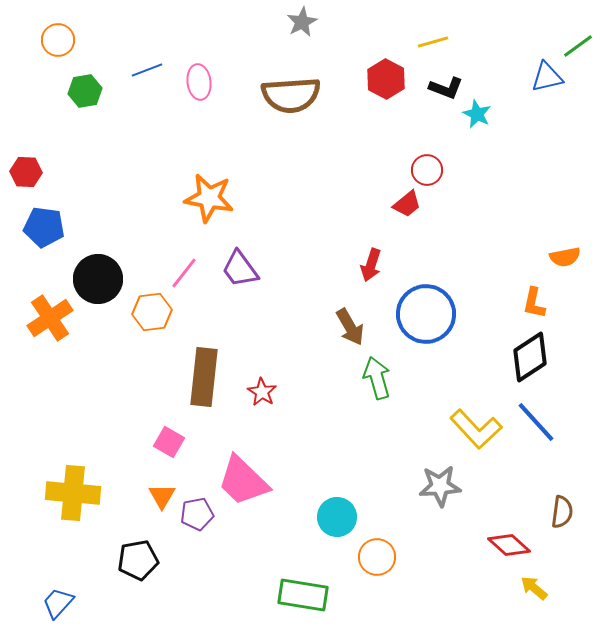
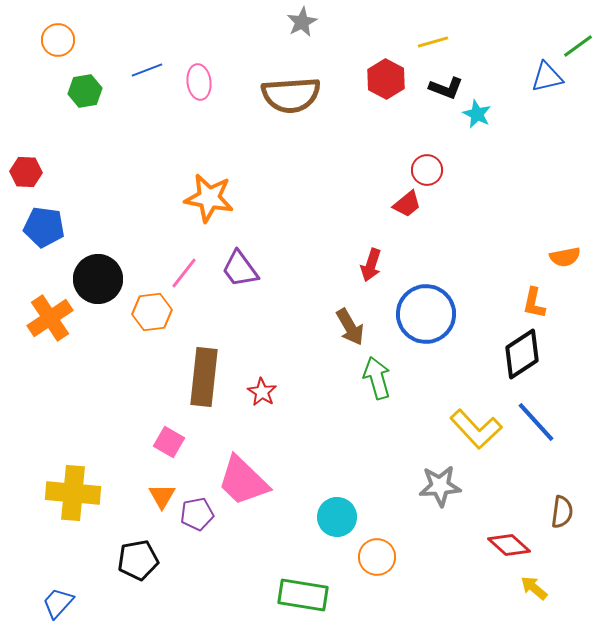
black diamond at (530, 357): moved 8 px left, 3 px up
